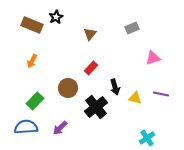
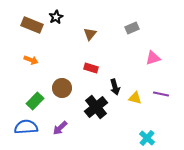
orange arrow: moved 1 px left, 1 px up; rotated 96 degrees counterclockwise
red rectangle: rotated 64 degrees clockwise
brown circle: moved 6 px left
cyan cross: rotated 14 degrees counterclockwise
